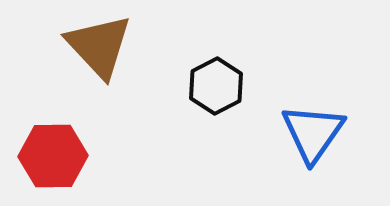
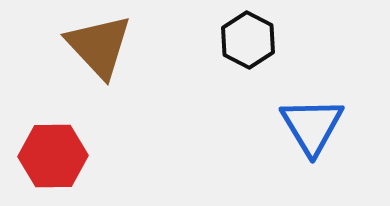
black hexagon: moved 32 px right, 46 px up; rotated 6 degrees counterclockwise
blue triangle: moved 1 px left, 7 px up; rotated 6 degrees counterclockwise
